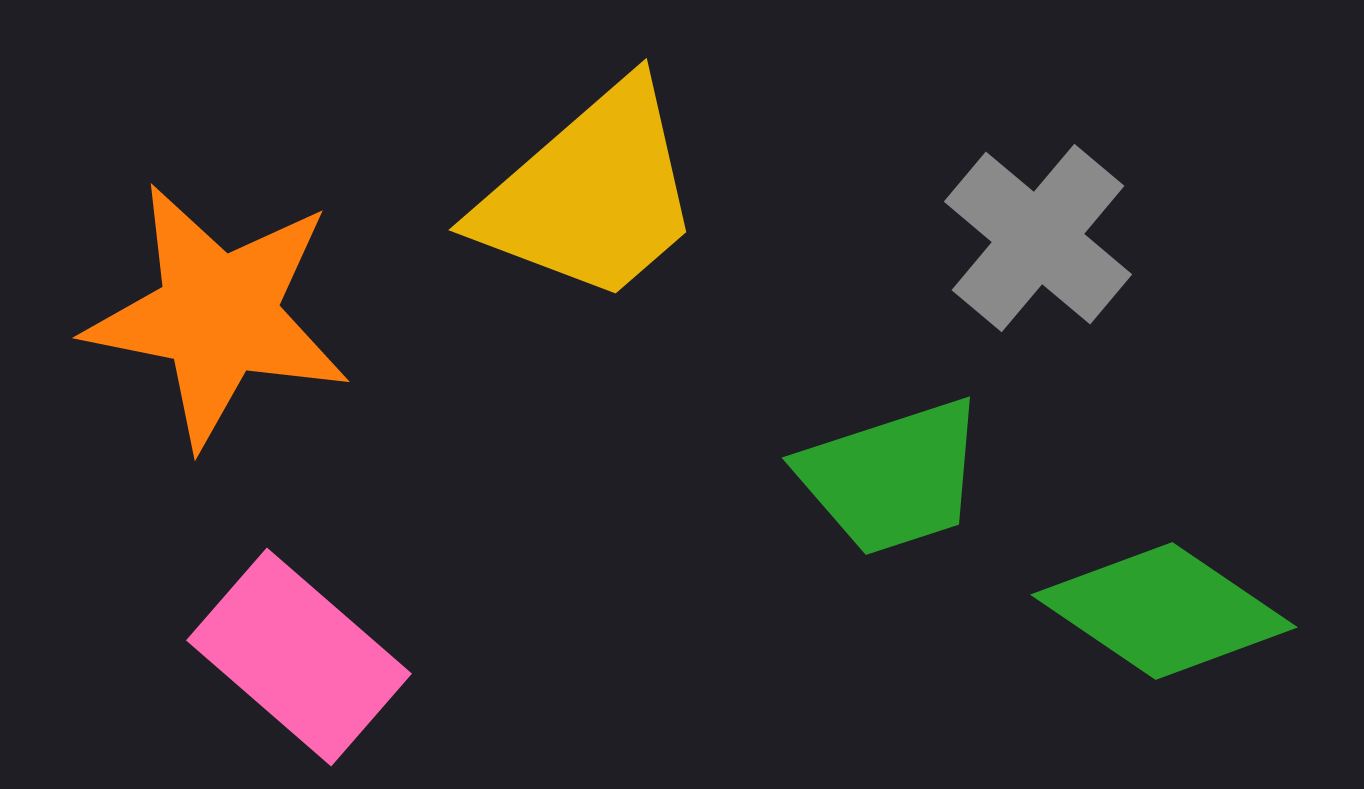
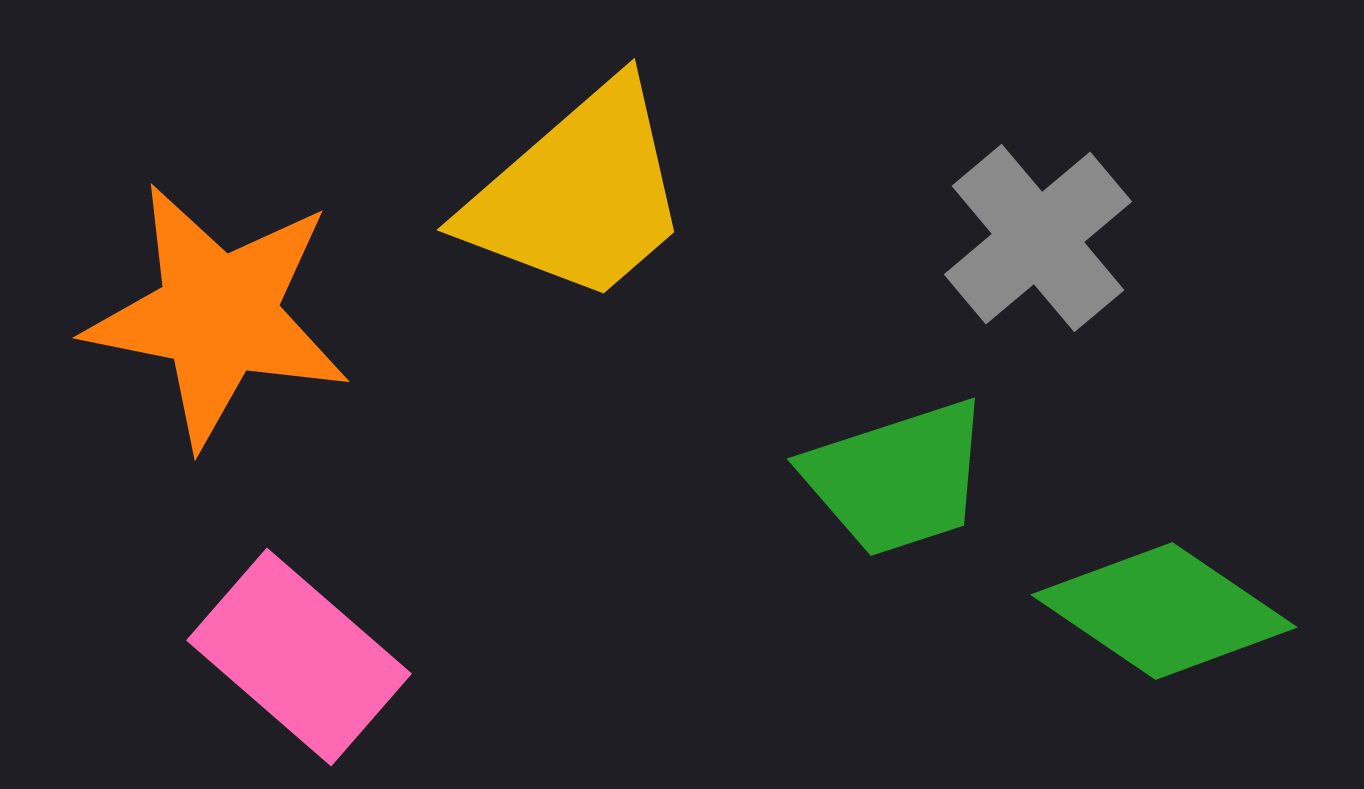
yellow trapezoid: moved 12 px left
gray cross: rotated 10 degrees clockwise
green trapezoid: moved 5 px right, 1 px down
